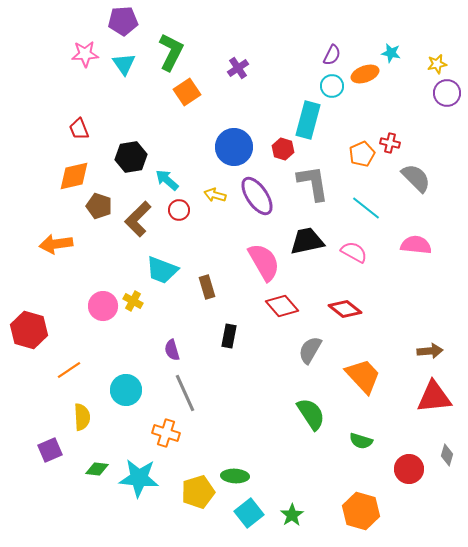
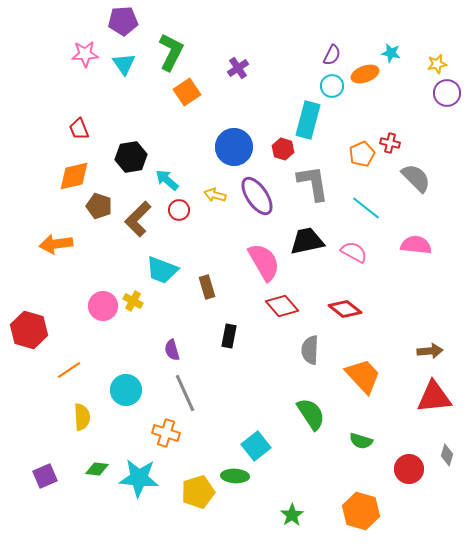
gray semicircle at (310, 350): rotated 28 degrees counterclockwise
purple square at (50, 450): moved 5 px left, 26 px down
cyan square at (249, 513): moved 7 px right, 67 px up
